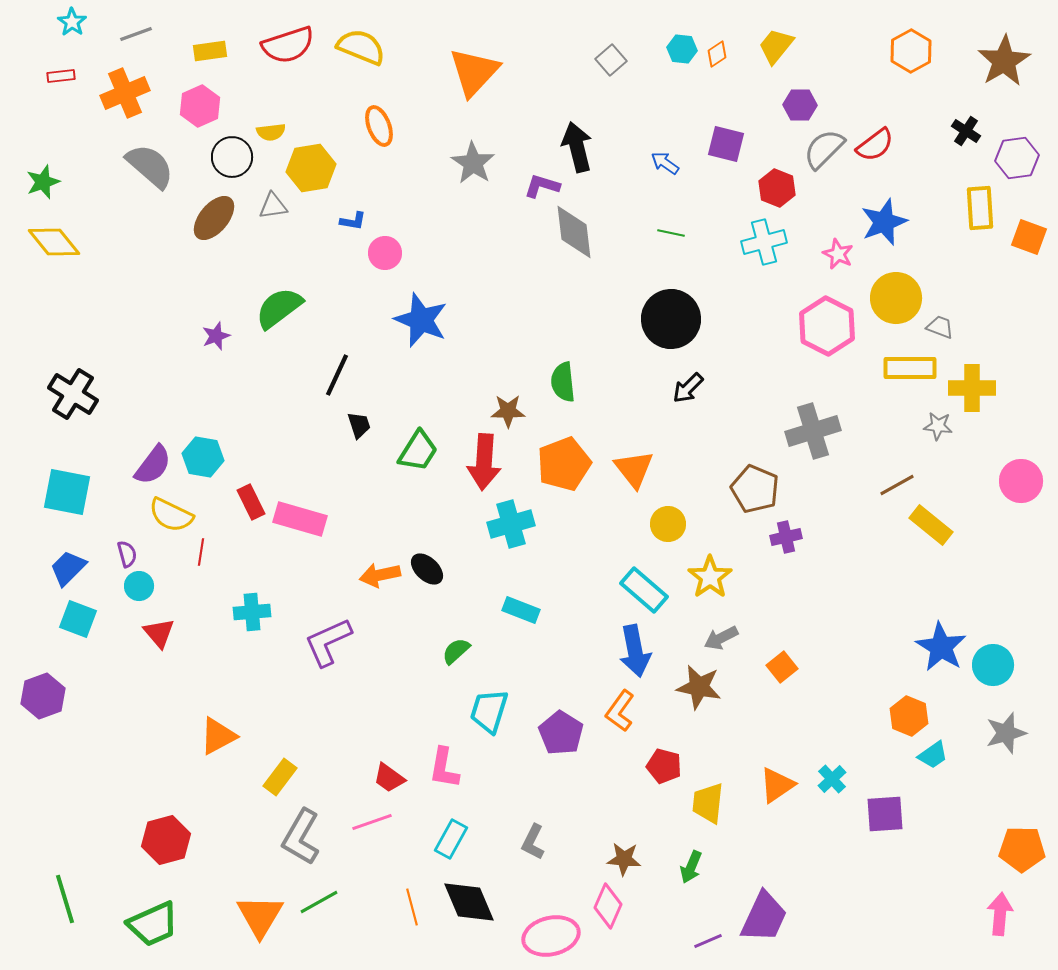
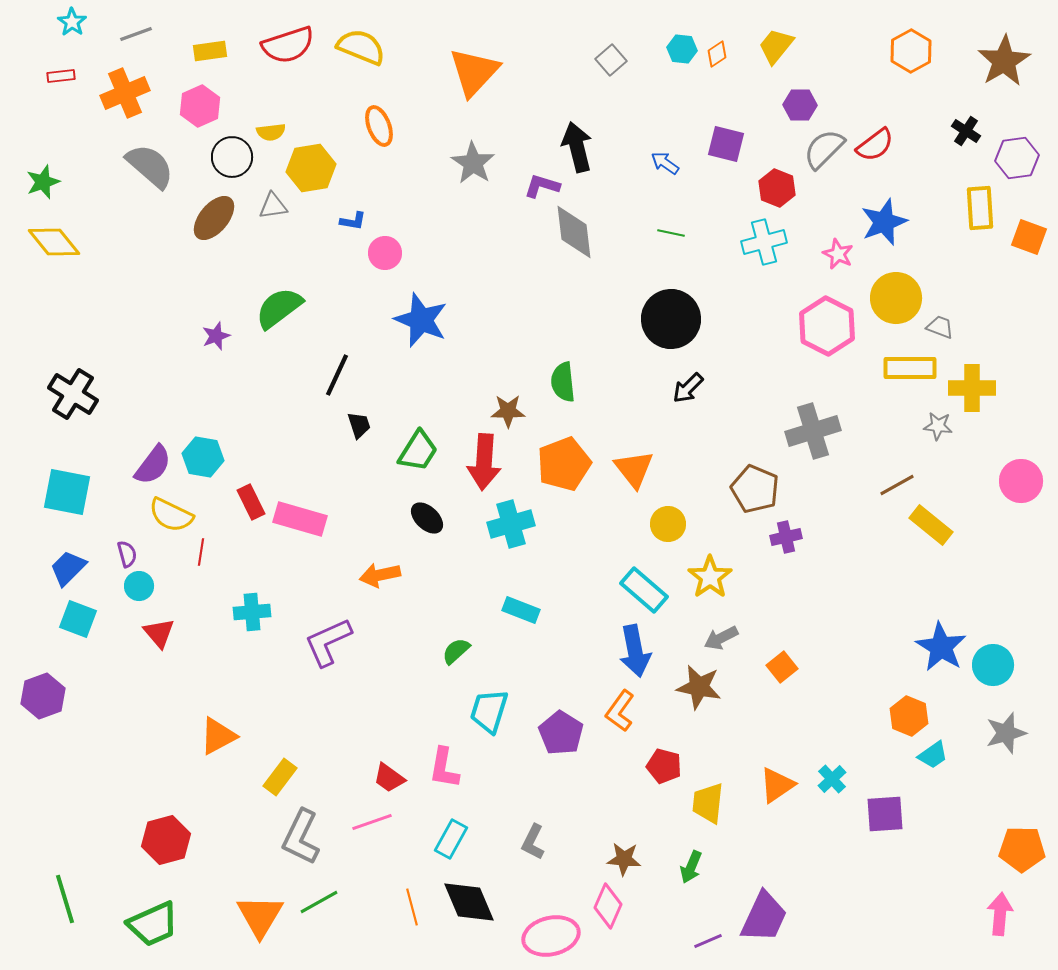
black ellipse at (427, 569): moved 51 px up
gray L-shape at (301, 837): rotated 4 degrees counterclockwise
